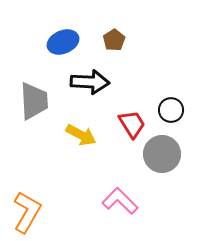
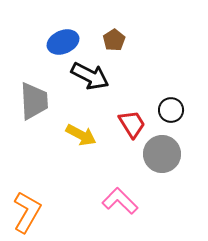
black arrow: moved 6 px up; rotated 24 degrees clockwise
